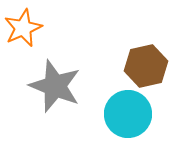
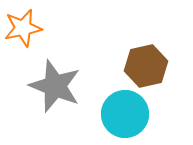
orange star: rotated 12 degrees clockwise
cyan circle: moved 3 px left
